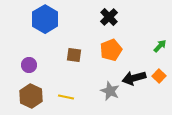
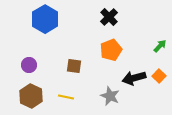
brown square: moved 11 px down
gray star: moved 5 px down
